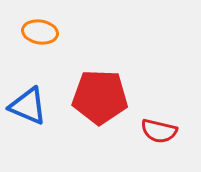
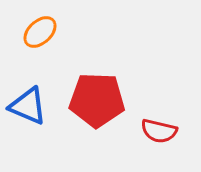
orange ellipse: rotated 52 degrees counterclockwise
red pentagon: moved 3 px left, 3 px down
